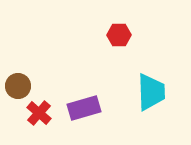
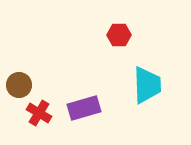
brown circle: moved 1 px right, 1 px up
cyan trapezoid: moved 4 px left, 7 px up
red cross: rotated 10 degrees counterclockwise
